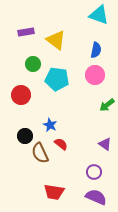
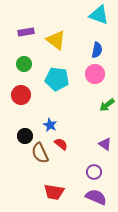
blue semicircle: moved 1 px right
green circle: moved 9 px left
pink circle: moved 1 px up
